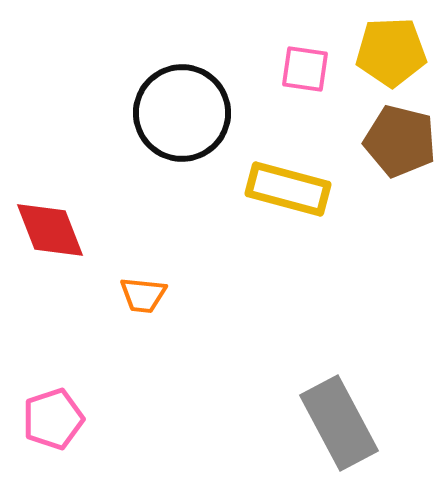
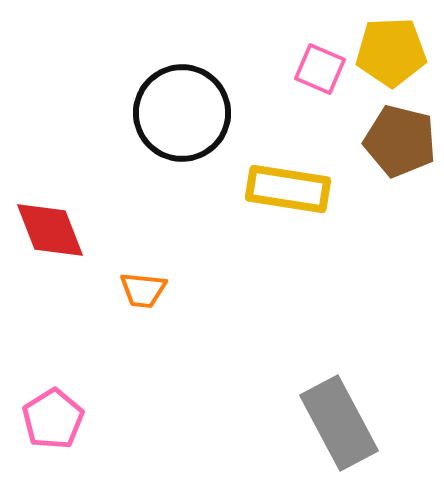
pink square: moved 15 px right; rotated 15 degrees clockwise
yellow rectangle: rotated 6 degrees counterclockwise
orange trapezoid: moved 5 px up
pink pentagon: rotated 14 degrees counterclockwise
